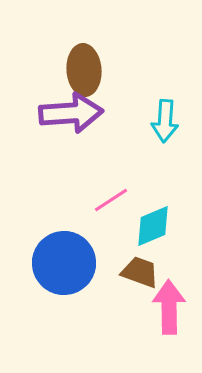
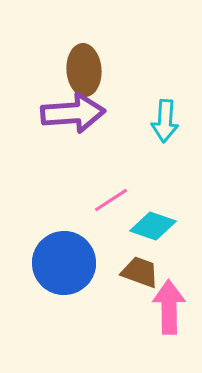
purple arrow: moved 2 px right
cyan diamond: rotated 42 degrees clockwise
